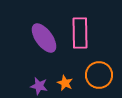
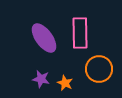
orange circle: moved 6 px up
purple star: moved 2 px right, 7 px up
